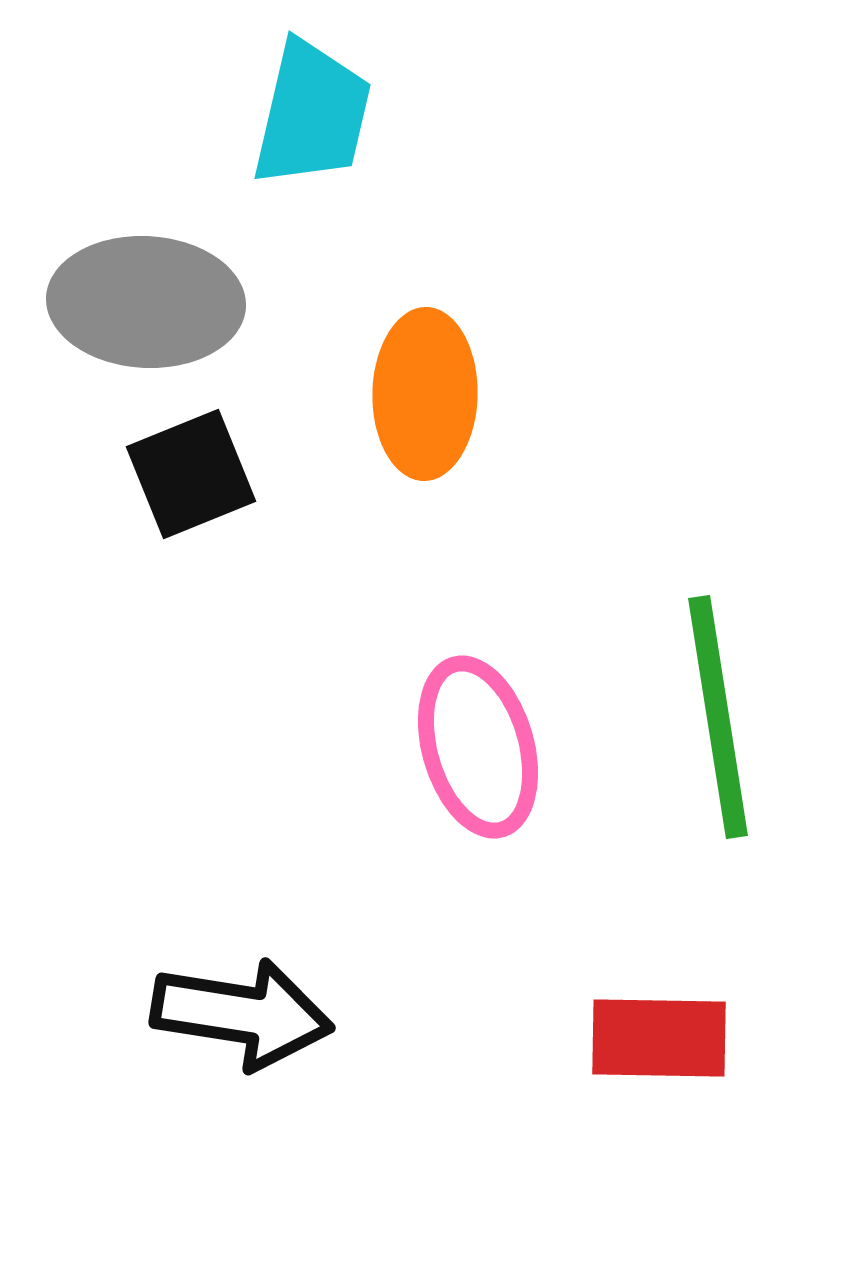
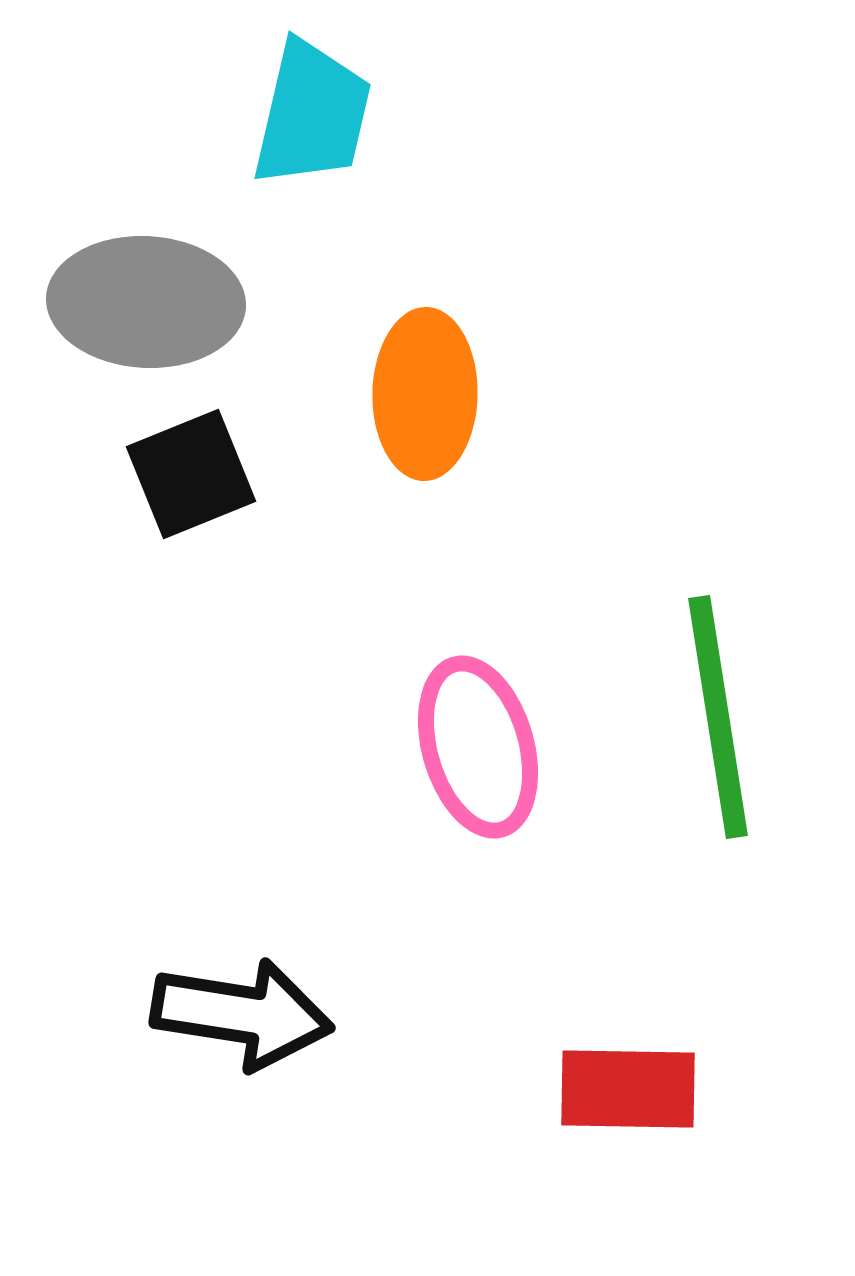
red rectangle: moved 31 px left, 51 px down
